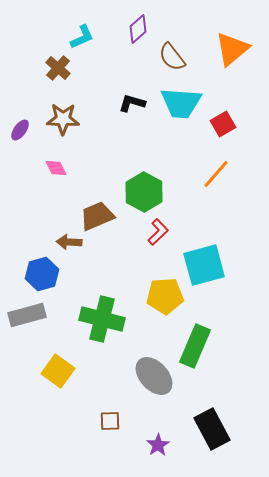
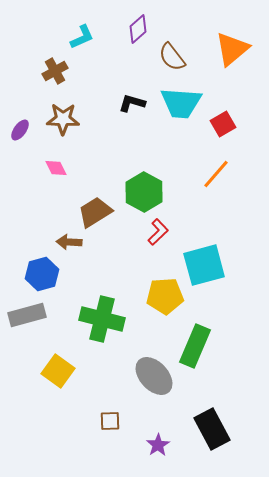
brown cross: moved 3 px left, 3 px down; rotated 20 degrees clockwise
brown trapezoid: moved 2 px left, 4 px up; rotated 9 degrees counterclockwise
